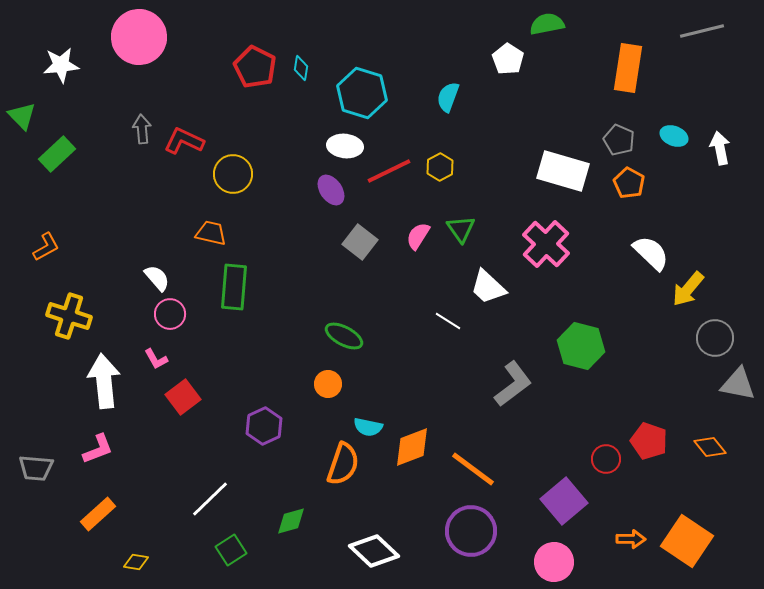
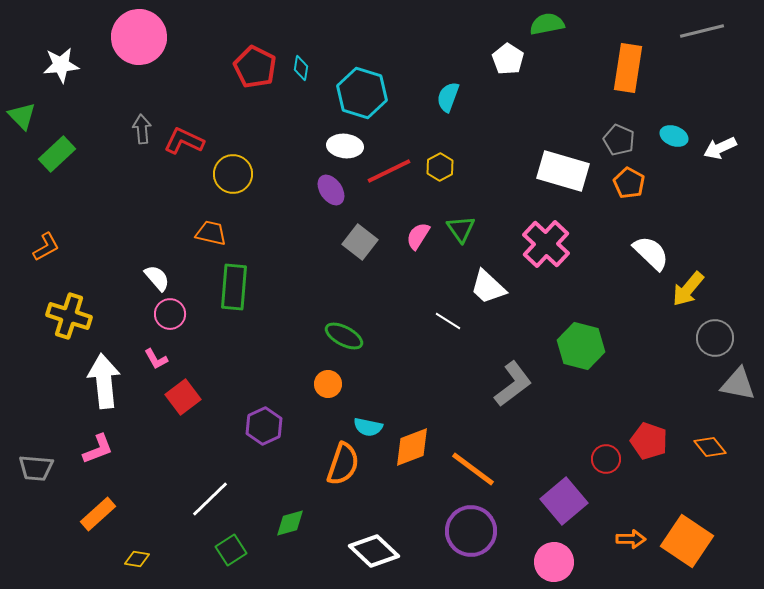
white arrow at (720, 148): rotated 104 degrees counterclockwise
green diamond at (291, 521): moved 1 px left, 2 px down
yellow diamond at (136, 562): moved 1 px right, 3 px up
